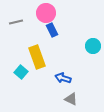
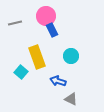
pink circle: moved 3 px down
gray line: moved 1 px left, 1 px down
cyan circle: moved 22 px left, 10 px down
blue arrow: moved 5 px left, 3 px down
